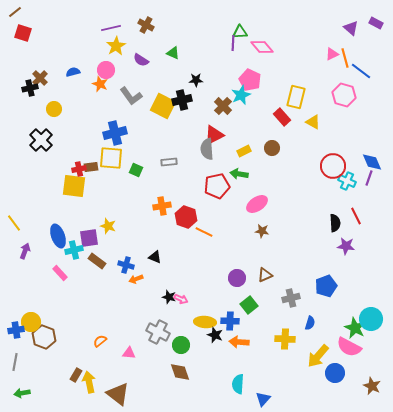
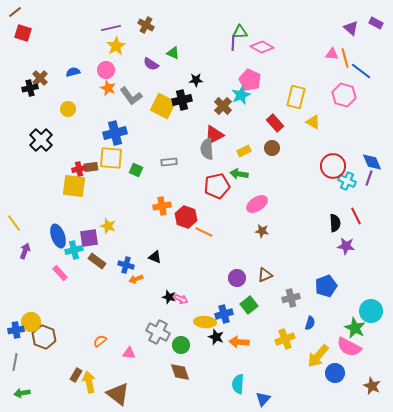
pink diamond at (262, 47): rotated 20 degrees counterclockwise
pink triangle at (332, 54): rotated 32 degrees clockwise
purple semicircle at (141, 60): moved 10 px right, 4 px down
orange star at (100, 84): moved 8 px right, 4 px down
yellow circle at (54, 109): moved 14 px right
red rectangle at (282, 117): moved 7 px left, 6 px down
cyan circle at (371, 319): moved 8 px up
blue cross at (230, 321): moved 6 px left, 7 px up; rotated 18 degrees counterclockwise
black star at (215, 335): moved 1 px right, 2 px down
yellow cross at (285, 339): rotated 24 degrees counterclockwise
